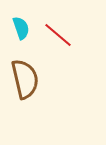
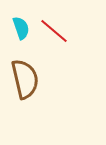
red line: moved 4 px left, 4 px up
